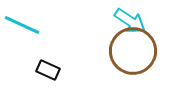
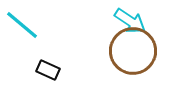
cyan line: rotated 15 degrees clockwise
